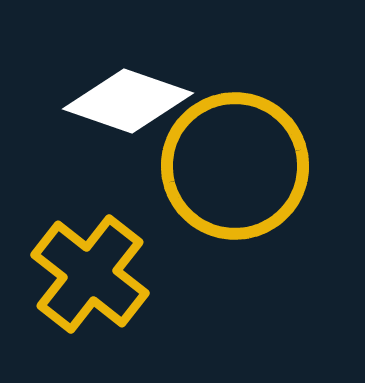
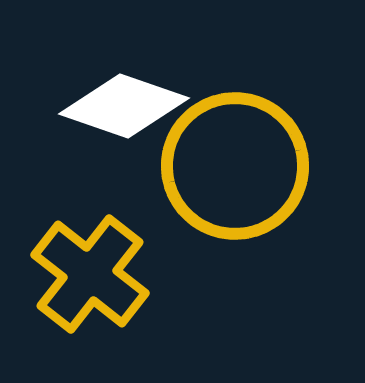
white diamond: moved 4 px left, 5 px down
